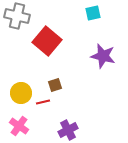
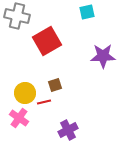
cyan square: moved 6 px left, 1 px up
red square: rotated 20 degrees clockwise
purple star: rotated 15 degrees counterclockwise
yellow circle: moved 4 px right
red line: moved 1 px right
pink cross: moved 8 px up
